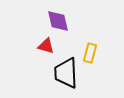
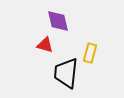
red triangle: moved 1 px left, 1 px up
black trapezoid: rotated 8 degrees clockwise
